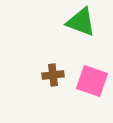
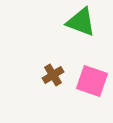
brown cross: rotated 25 degrees counterclockwise
